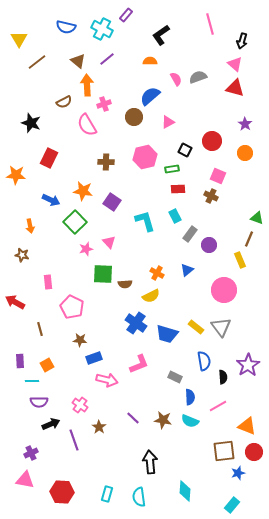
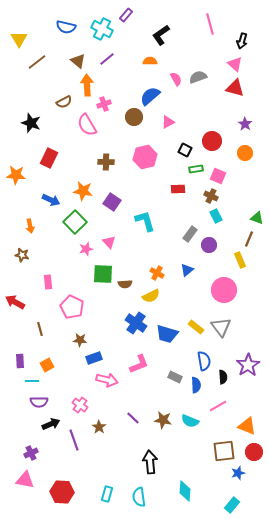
green rectangle at (172, 169): moved 24 px right
cyan rectangle at (175, 216): moved 41 px right
blue semicircle at (190, 397): moved 6 px right, 12 px up
